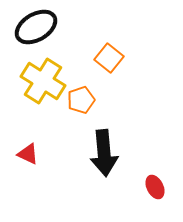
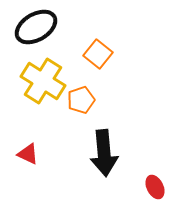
orange square: moved 11 px left, 4 px up
